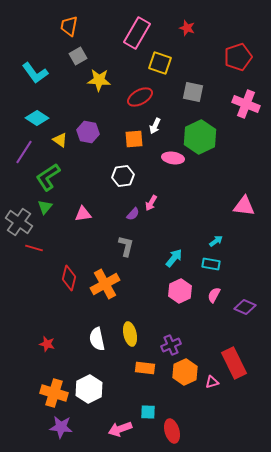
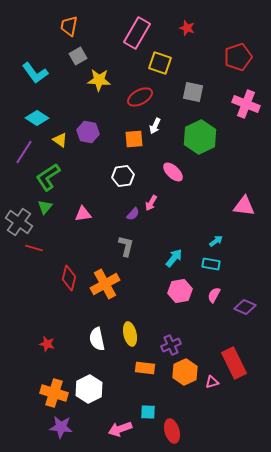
pink ellipse at (173, 158): moved 14 px down; rotated 35 degrees clockwise
pink hexagon at (180, 291): rotated 15 degrees clockwise
